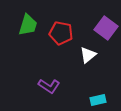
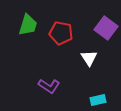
white triangle: moved 1 px right, 3 px down; rotated 24 degrees counterclockwise
